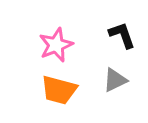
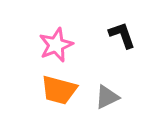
gray triangle: moved 8 px left, 17 px down
